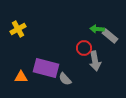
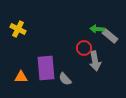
yellow cross: rotated 35 degrees counterclockwise
purple rectangle: rotated 70 degrees clockwise
